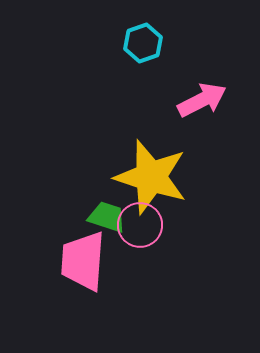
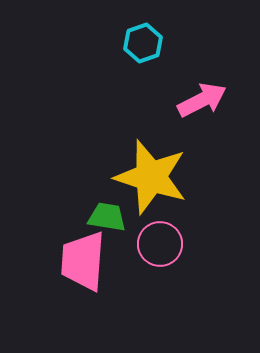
green trapezoid: rotated 9 degrees counterclockwise
pink circle: moved 20 px right, 19 px down
